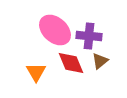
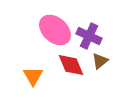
purple cross: rotated 20 degrees clockwise
red diamond: moved 2 px down
orange triangle: moved 3 px left, 4 px down
